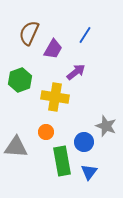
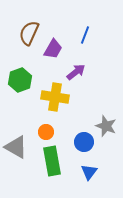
blue line: rotated 12 degrees counterclockwise
gray triangle: rotated 25 degrees clockwise
green rectangle: moved 10 px left
